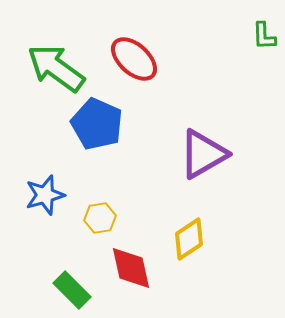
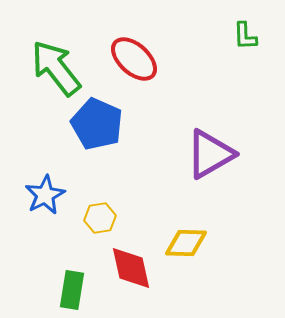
green L-shape: moved 19 px left
green arrow: rotated 16 degrees clockwise
purple triangle: moved 7 px right
blue star: rotated 12 degrees counterclockwise
yellow diamond: moved 3 px left, 4 px down; rotated 36 degrees clockwise
green rectangle: rotated 54 degrees clockwise
